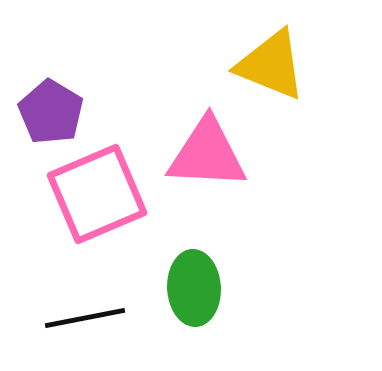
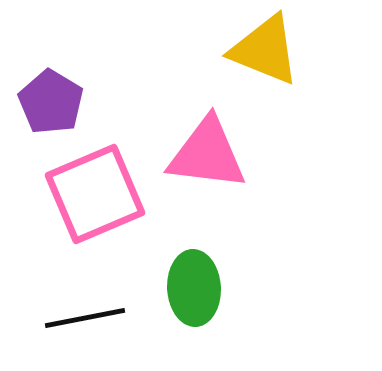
yellow triangle: moved 6 px left, 15 px up
purple pentagon: moved 10 px up
pink triangle: rotated 4 degrees clockwise
pink square: moved 2 px left
